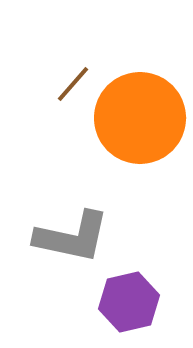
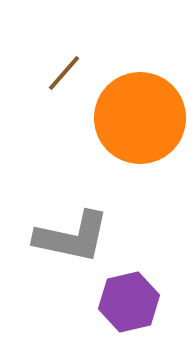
brown line: moved 9 px left, 11 px up
